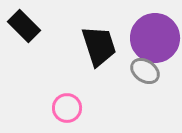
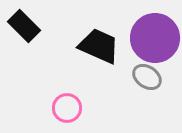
black trapezoid: rotated 48 degrees counterclockwise
gray ellipse: moved 2 px right, 6 px down
